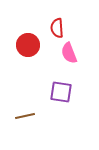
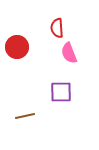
red circle: moved 11 px left, 2 px down
purple square: rotated 10 degrees counterclockwise
